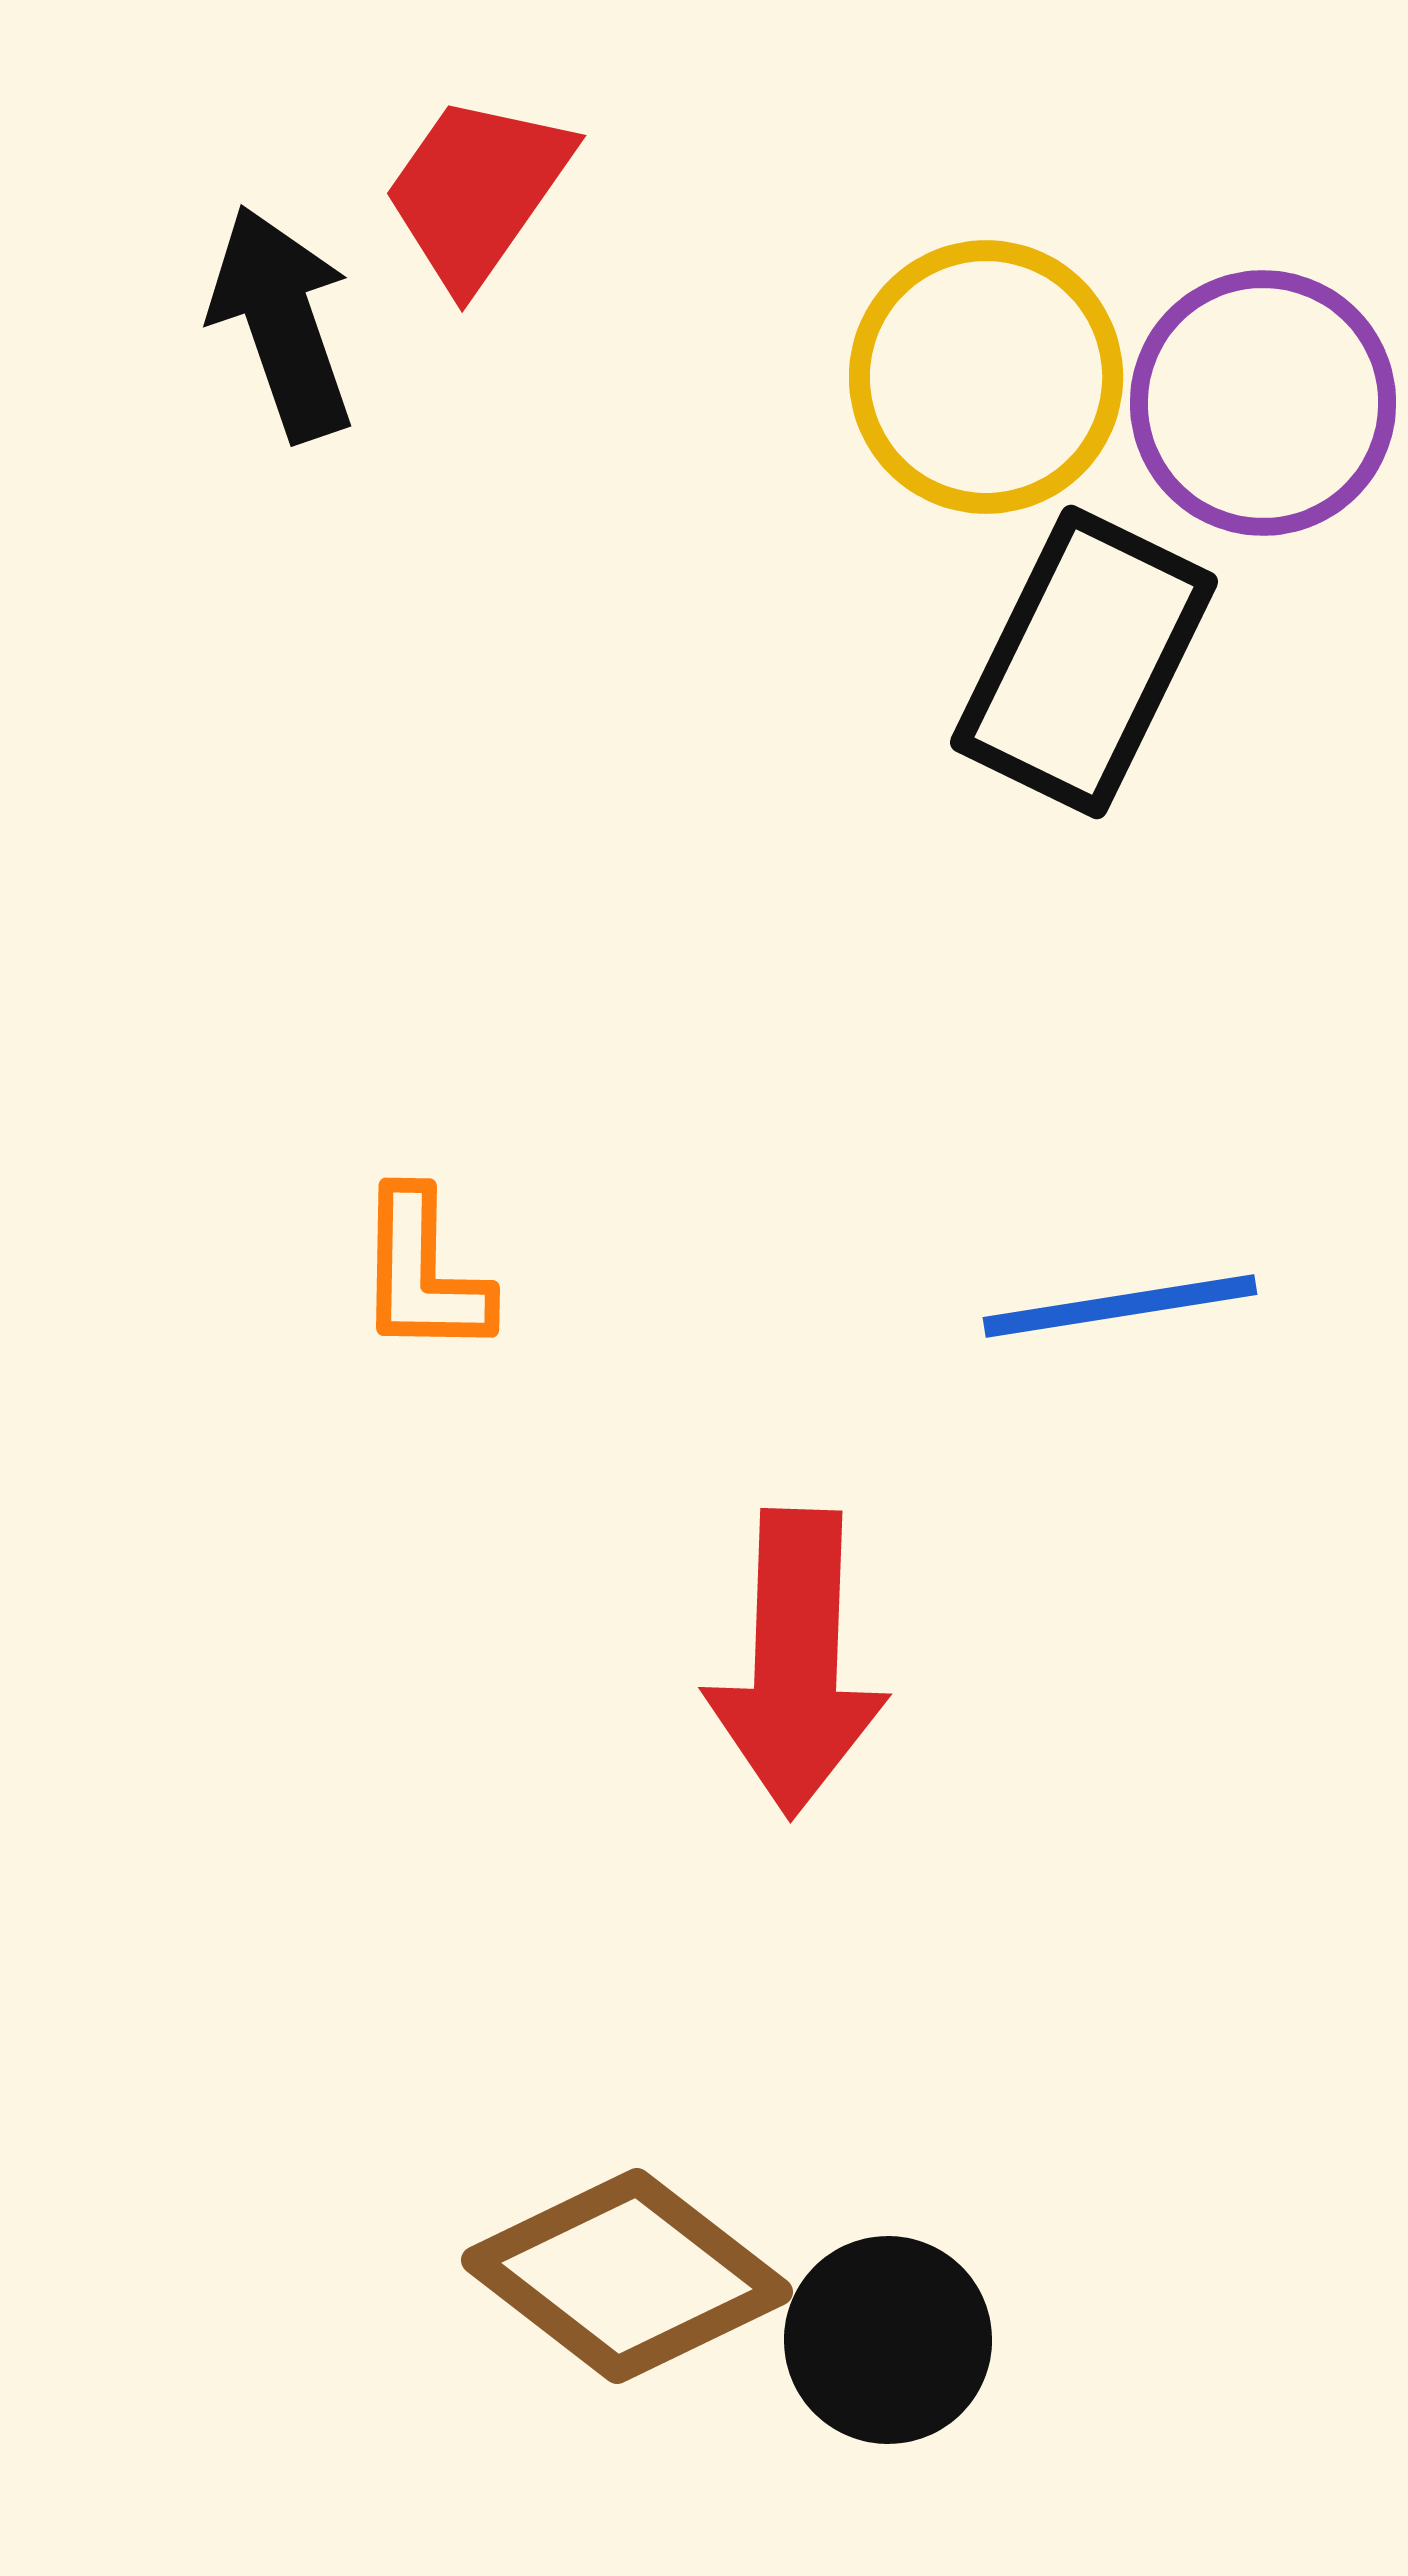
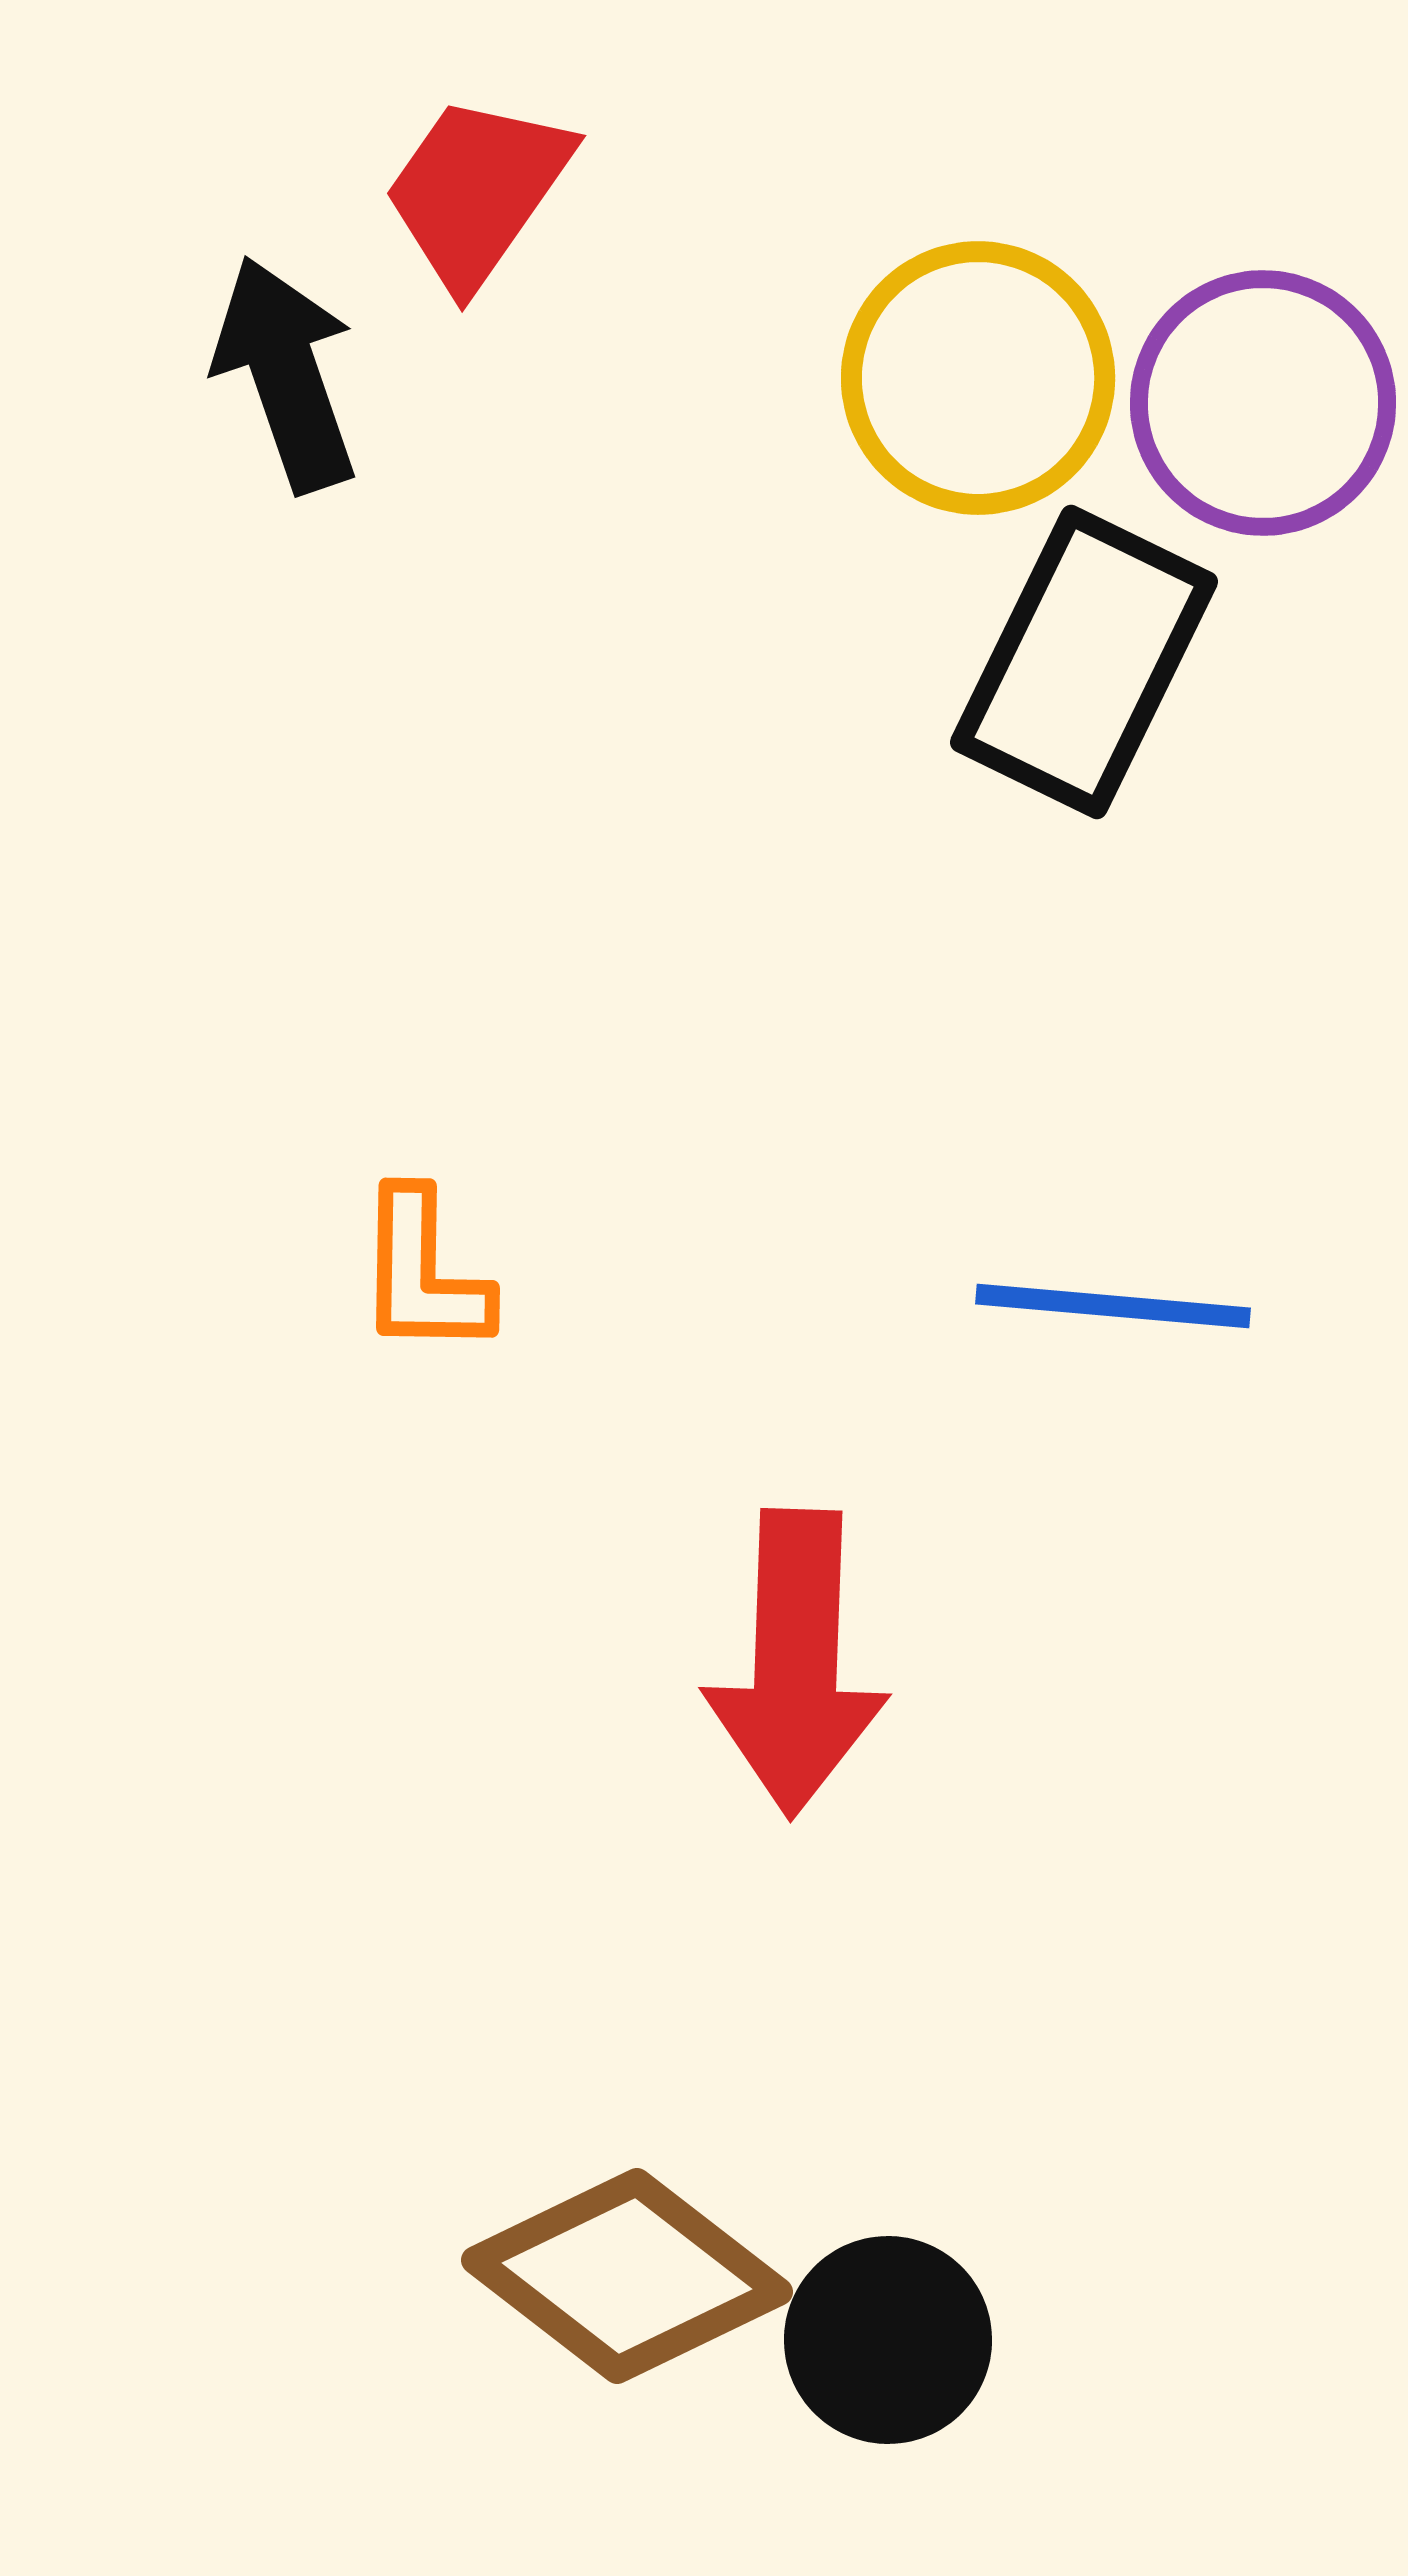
black arrow: moved 4 px right, 51 px down
yellow circle: moved 8 px left, 1 px down
blue line: moved 7 px left; rotated 14 degrees clockwise
